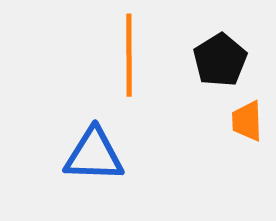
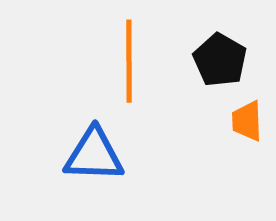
orange line: moved 6 px down
black pentagon: rotated 10 degrees counterclockwise
